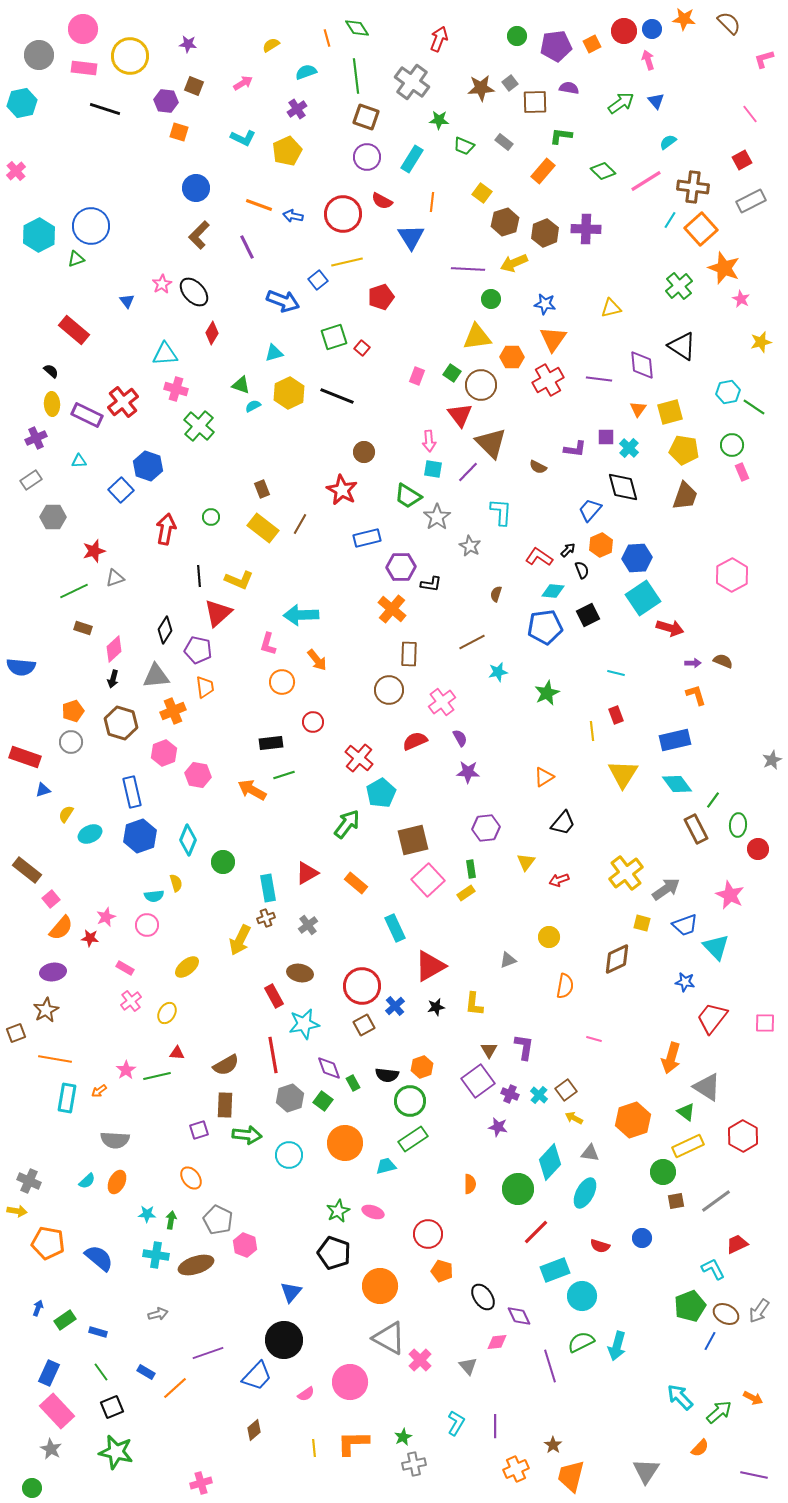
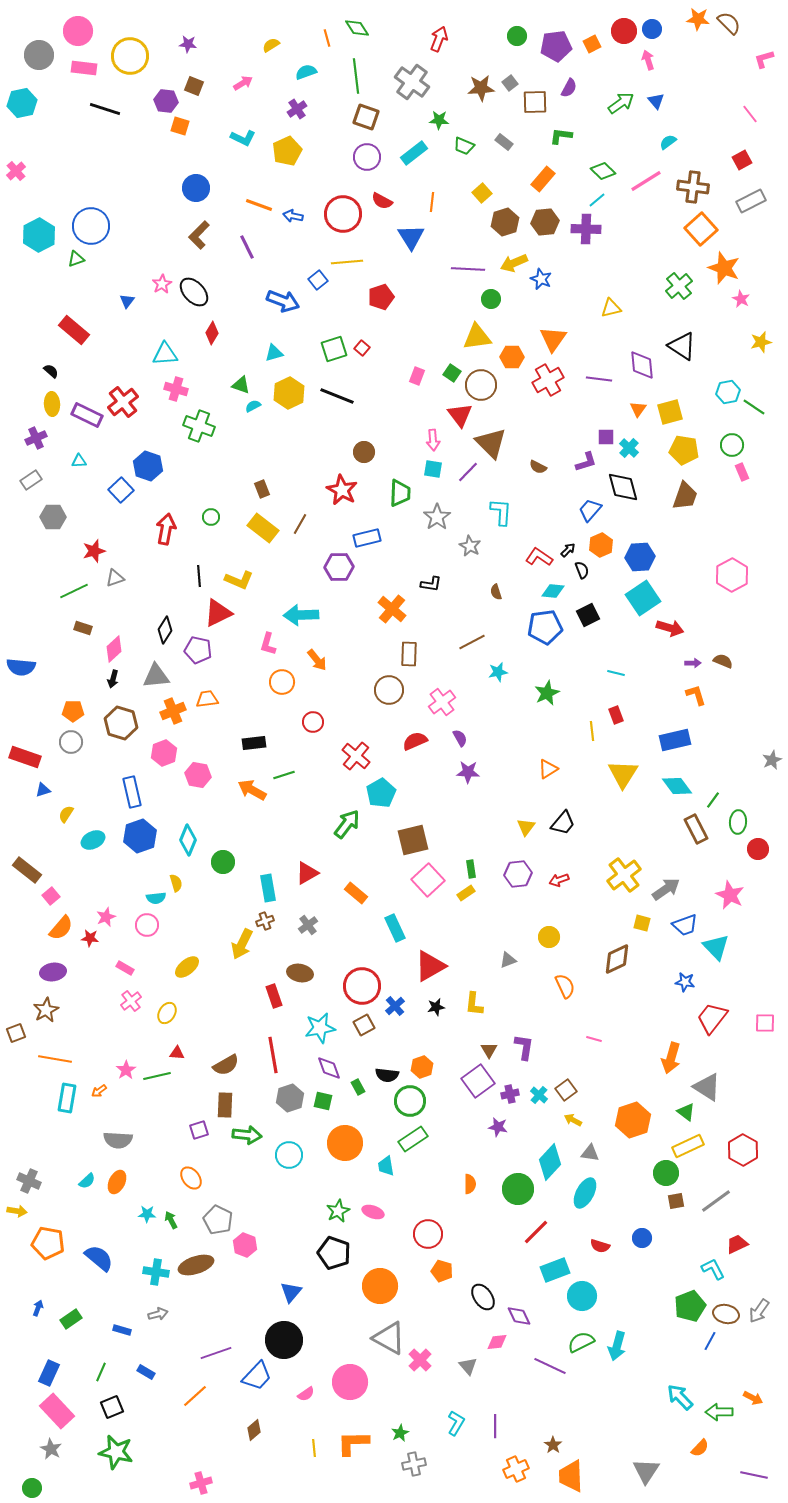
orange star at (684, 19): moved 14 px right
pink circle at (83, 29): moved 5 px left, 2 px down
purple semicircle at (569, 88): rotated 108 degrees clockwise
orange square at (179, 132): moved 1 px right, 6 px up
cyan rectangle at (412, 159): moved 2 px right, 6 px up; rotated 20 degrees clockwise
orange rectangle at (543, 171): moved 8 px down
yellow square at (482, 193): rotated 12 degrees clockwise
cyan line at (670, 220): moved 73 px left, 20 px up; rotated 18 degrees clockwise
brown hexagon at (545, 233): moved 11 px up; rotated 16 degrees clockwise
yellow line at (347, 262): rotated 8 degrees clockwise
blue triangle at (127, 301): rotated 14 degrees clockwise
blue star at (545, 304): moved 4 px left, 25 px up; rotated 15 degrees clockwise
green square at (334, 337): moved 12 px down
green cross at (199, 426): rotated 20 degrees counterclockwise
pink arrow at (429, 441): moved 4 px right, 1 px up
purple L-shape at (575, 449): moved 11 px right, 13 px down; rotated 25 degrees counterclockwise
green trapezoid at (408, 496): moved 8 px left, 3 px up; rotated 120 degrees counterclockwise
blue hexagon at (637, 558): moved 3 px right, 1 px up
purple hexagon at (401, 567): moved 62 px left
brown semicircle at (496, 594): moved 2 px up; rotated 35 degrees counterclockwise
red triangle at (218, 613): rotated 16 degrees clockwise
orange trapezoid at (205, 687): moved 2 px right, 12 px down; rotated 90 degrees counterclockwise
orange pentagon at (73, 711): rotated 20 degrees clockwise
black rectangle at (271, 743): moved 17 px left
red cross at (359, 758): moved 3 px left, 2 px up
orange triangle at (544, 777): moved 4 px right, 8 px up
cyan diamond at (677, 784): moved 2 px down
green ellipse at (738, 825): moved 3 px up
purple hexagon at (486, 828): moved 32 px right, 46 px down
cyan ellipse at (90, 834): moved 3 px right, 6 px down
yellow triangle at (526, 862): moved 35 px up
yellow cross at (626, 873): moved 2 px left, 2 px down
orange rectangle at (356, 883): moved 10 px down
cyan semicircle at (154, 896): moved 2 px right, 2 px down
pink square at (51, 899): moved 3 px up
brown cross at (266, 918): moved 1 px left, 3 px down
yellow arrow at (240, 940): moved 2 px right, 4 px down
orange semicircle at (565, 986): rotated 35 degrees counterclockwise
red rectangle at (274, 996): rotated 10 degrees clockwise
cyan star at (304, 1024): moved 16 px right, 4 px down
green rectangle at (353, 1083): moved 5 px right, 4 px down
purple cross at (510, 1094): rotated 36 degrees counterclockwise
green square at (323, 1101): rotated 24 degrees counterclockwise
yellow arrow at (574, 1118): moved 1 px left, 2 px down
red hexagon at (743, 1136): moved 14 px down
gray semicircle at (115, 1140): moved 3 px right
cyan trapezoid at (386, 1166): rotated 85 degrees counterclockwise
green circle at (663, 1172): moved 3 px right, 1 px down
green arrow at (171, 1220): rotated 36 degrees counterclockwise
cyan cross at (156, 1255): moved 17 px down
brown ellipse at (726, 1314): rotated 15 degrees counterclockwise
green rectangle at (65, 1320): moved 6 px right, 1 px up
blue rectangle at (98, 1332): moved 24 px right, 2 px up
purple line at (208, 1353): moved 8 px right
purple line at (550, 1366): rotated 48 degrees counterclockwise
green line at (101, 1372): rotated 60 degrees clockwise
orange line at (175, 1388): moved 20 px right, 8 px down
green arrow at (719, 1412): rotated 140 degrees counterclockwise
green star at (403, 1437): moved 3 px left, 4 px up
orange trapezoid at (571, 1476): rotated 16 degrees counterclockwise
